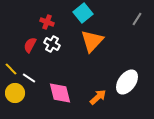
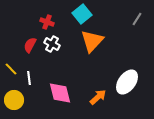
cyan square: moved 1 px left, 1 px down
white line: rotated 48 degrees clockwise
yellow circle: moved 1 px left, 7 px down
